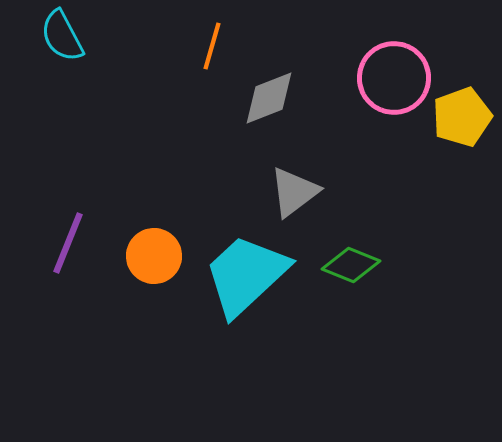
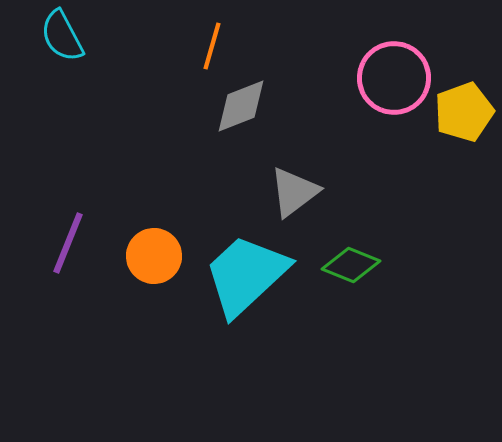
gray diamond: moved 28 px left, 8 px down
yellow pentagon: moved 2 px right, 5 px up
